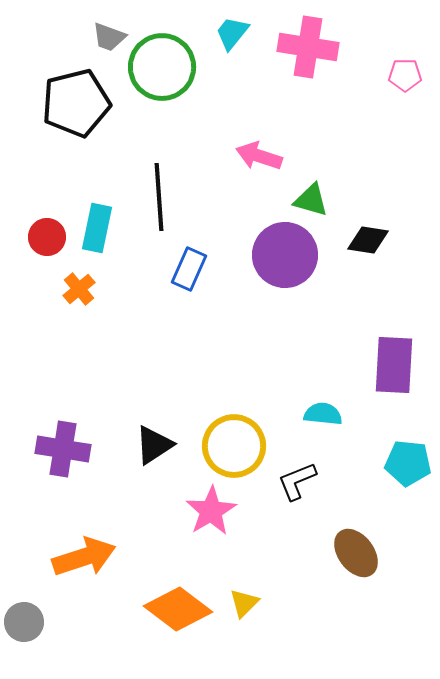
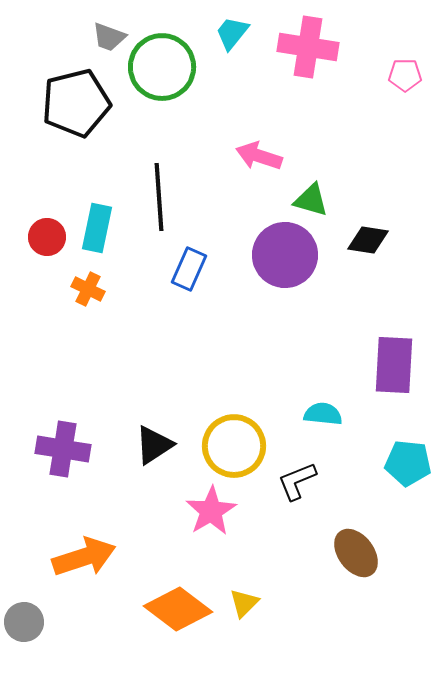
orange cross: moved 9 px right; rotated 24 degrees counterclockwise
